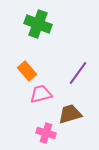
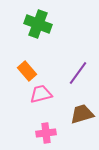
brown trapezoid: moved 12 px right
pink cross: rotated 24 degrees counterclockwise
